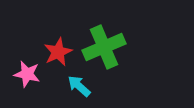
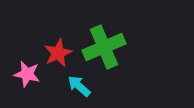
red star: moved 1 px down
